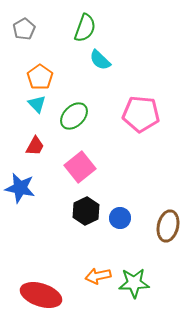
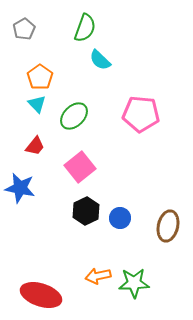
red trapezoid: rotated 10 degrees clockwise
